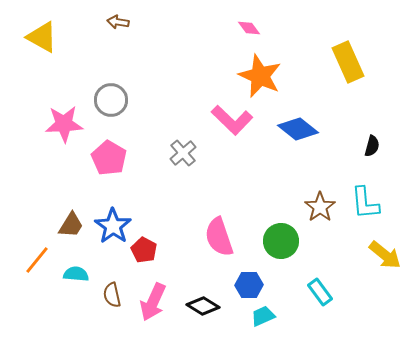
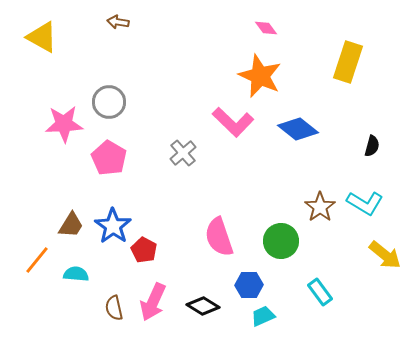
pink diamond: moved 17 px right
yellow rectangle: rotated 42 degrees clockwise
gray circle: moved 2 px left, 2 px down
pink L-shape: moved 1 px right, 2 px down
cyan L-shape: rotated 54 degrees counterclockwise
brown semicircle: moved 2 px right, 13 px down
